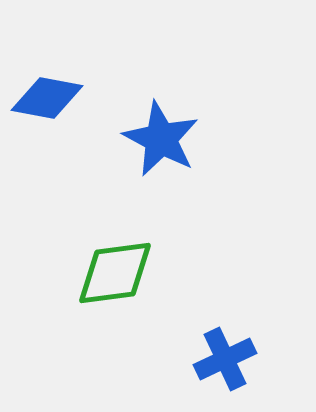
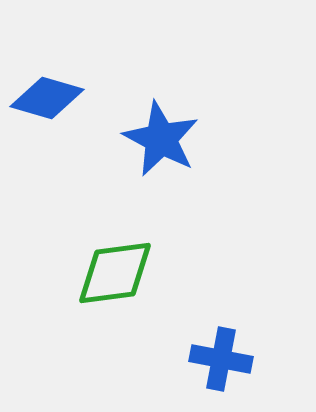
blue diamond: rotated 6 degrees clockwise
blue cross: moved 4 px left; rotated 36 degrees clockwise
